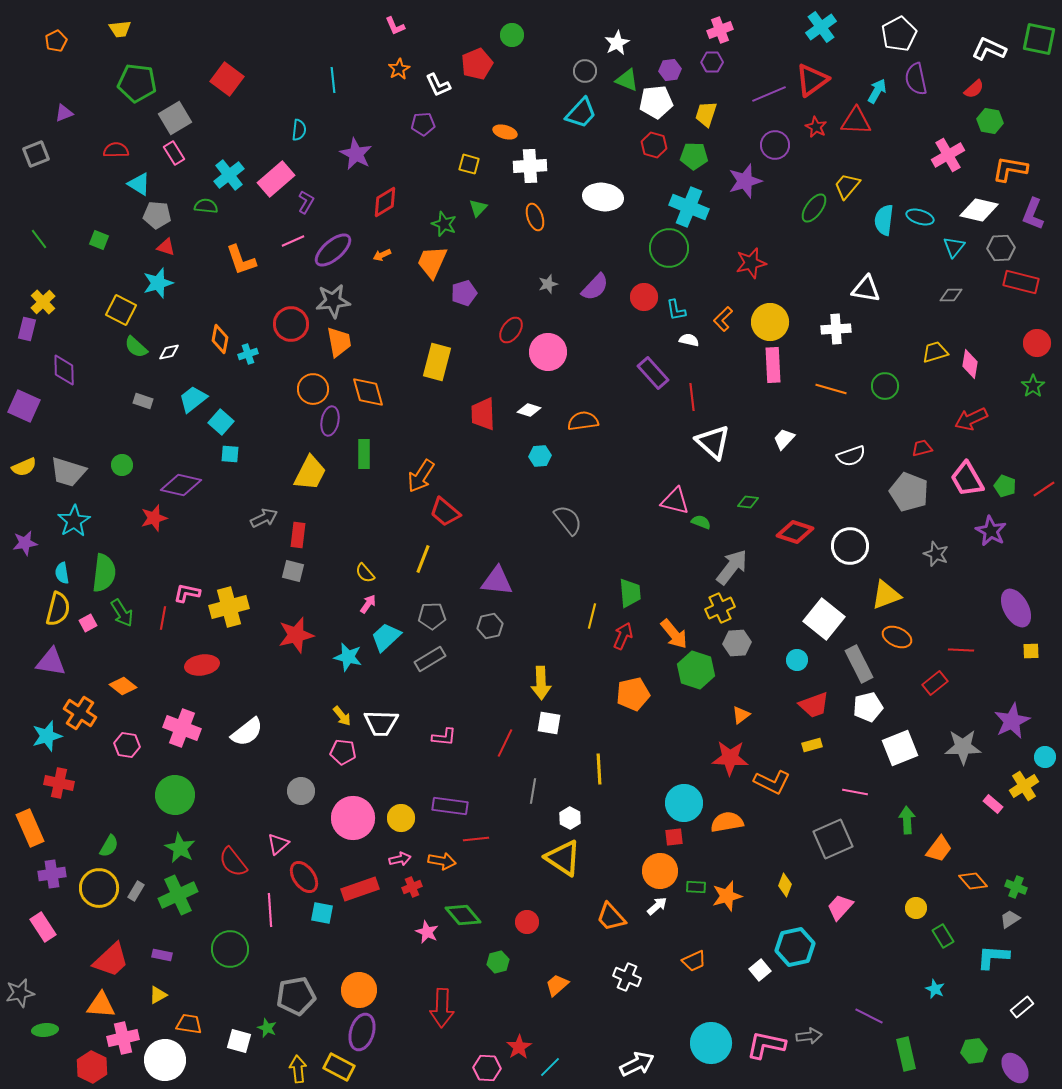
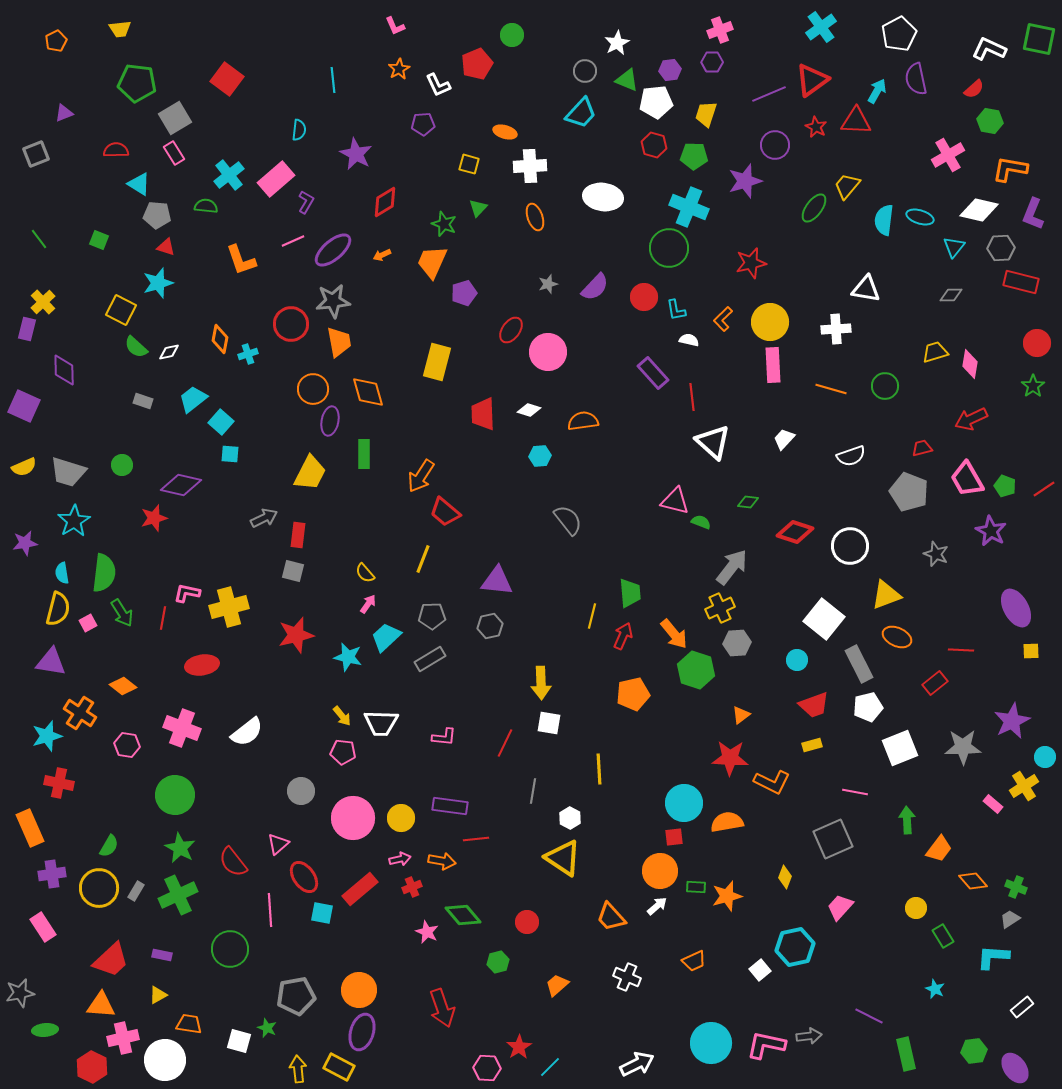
yellow diamond at (785, 885): moved 8 px up
red rectangle at (360, 889): rotated 21 degrees counterclockwise
red arrow at (442, 1008): rotated 21 degrees counterclockwise
